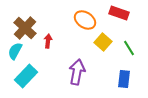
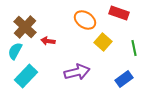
brown cross: moved 1 px up
red arrow: rotated 88 degrees counterclockwise
green line: moved 5 px right; rotated 21 degrees clockwise
purple arrow: rotated 65 degrees clockwise
blue rectangle: rotated 48 degrees clockwise
